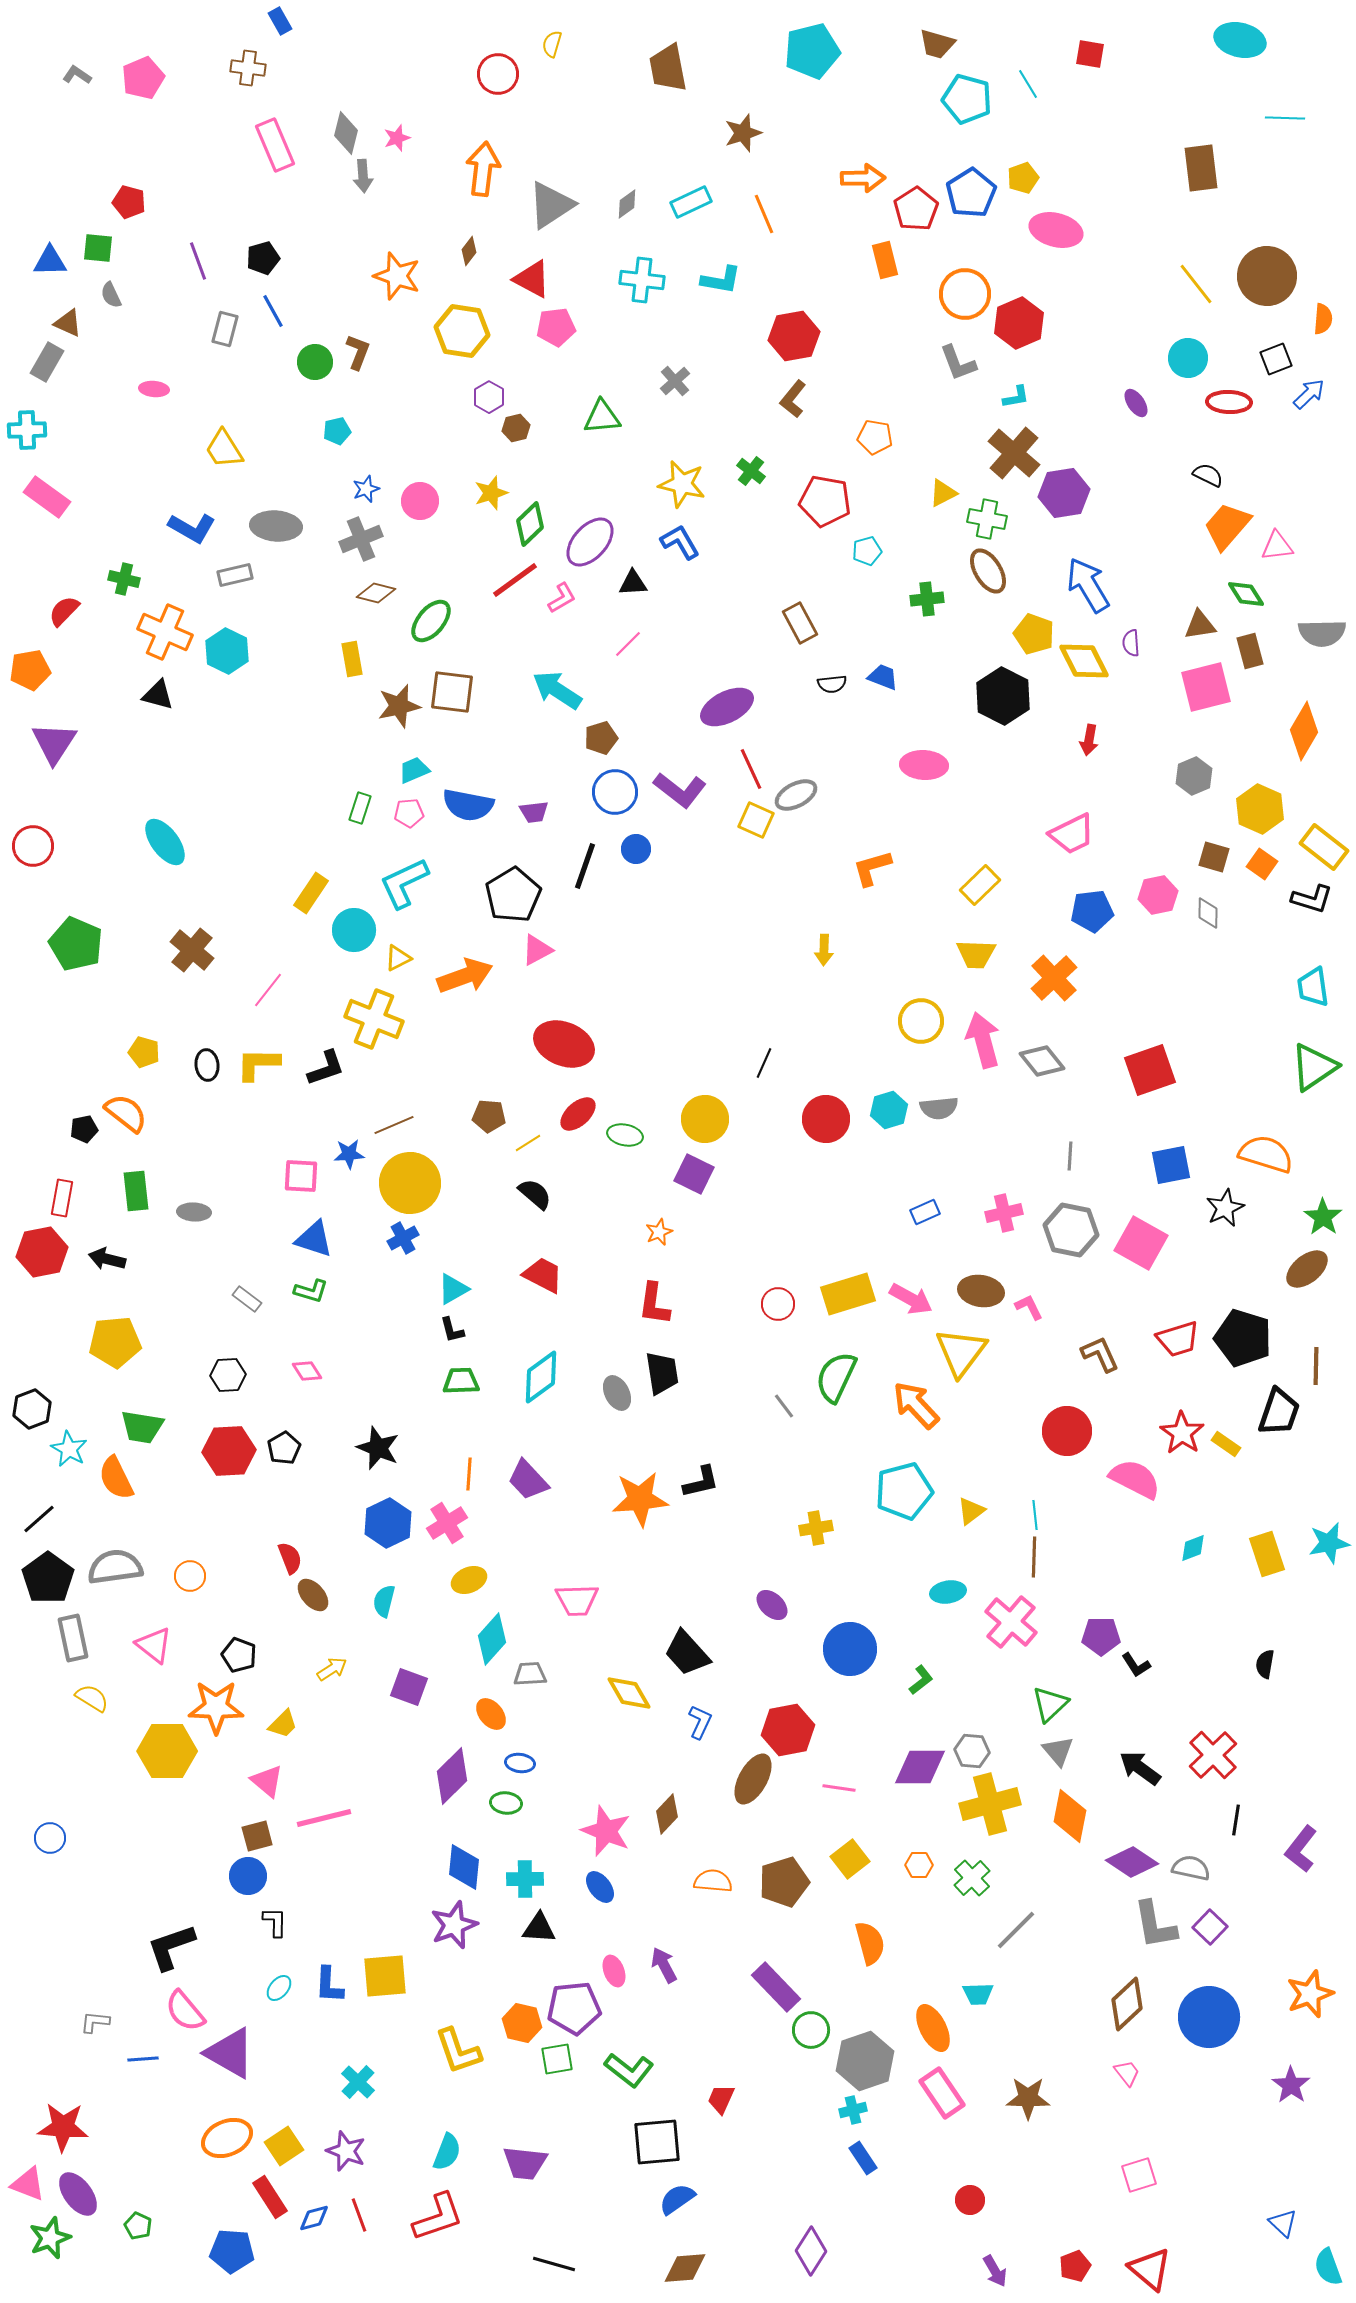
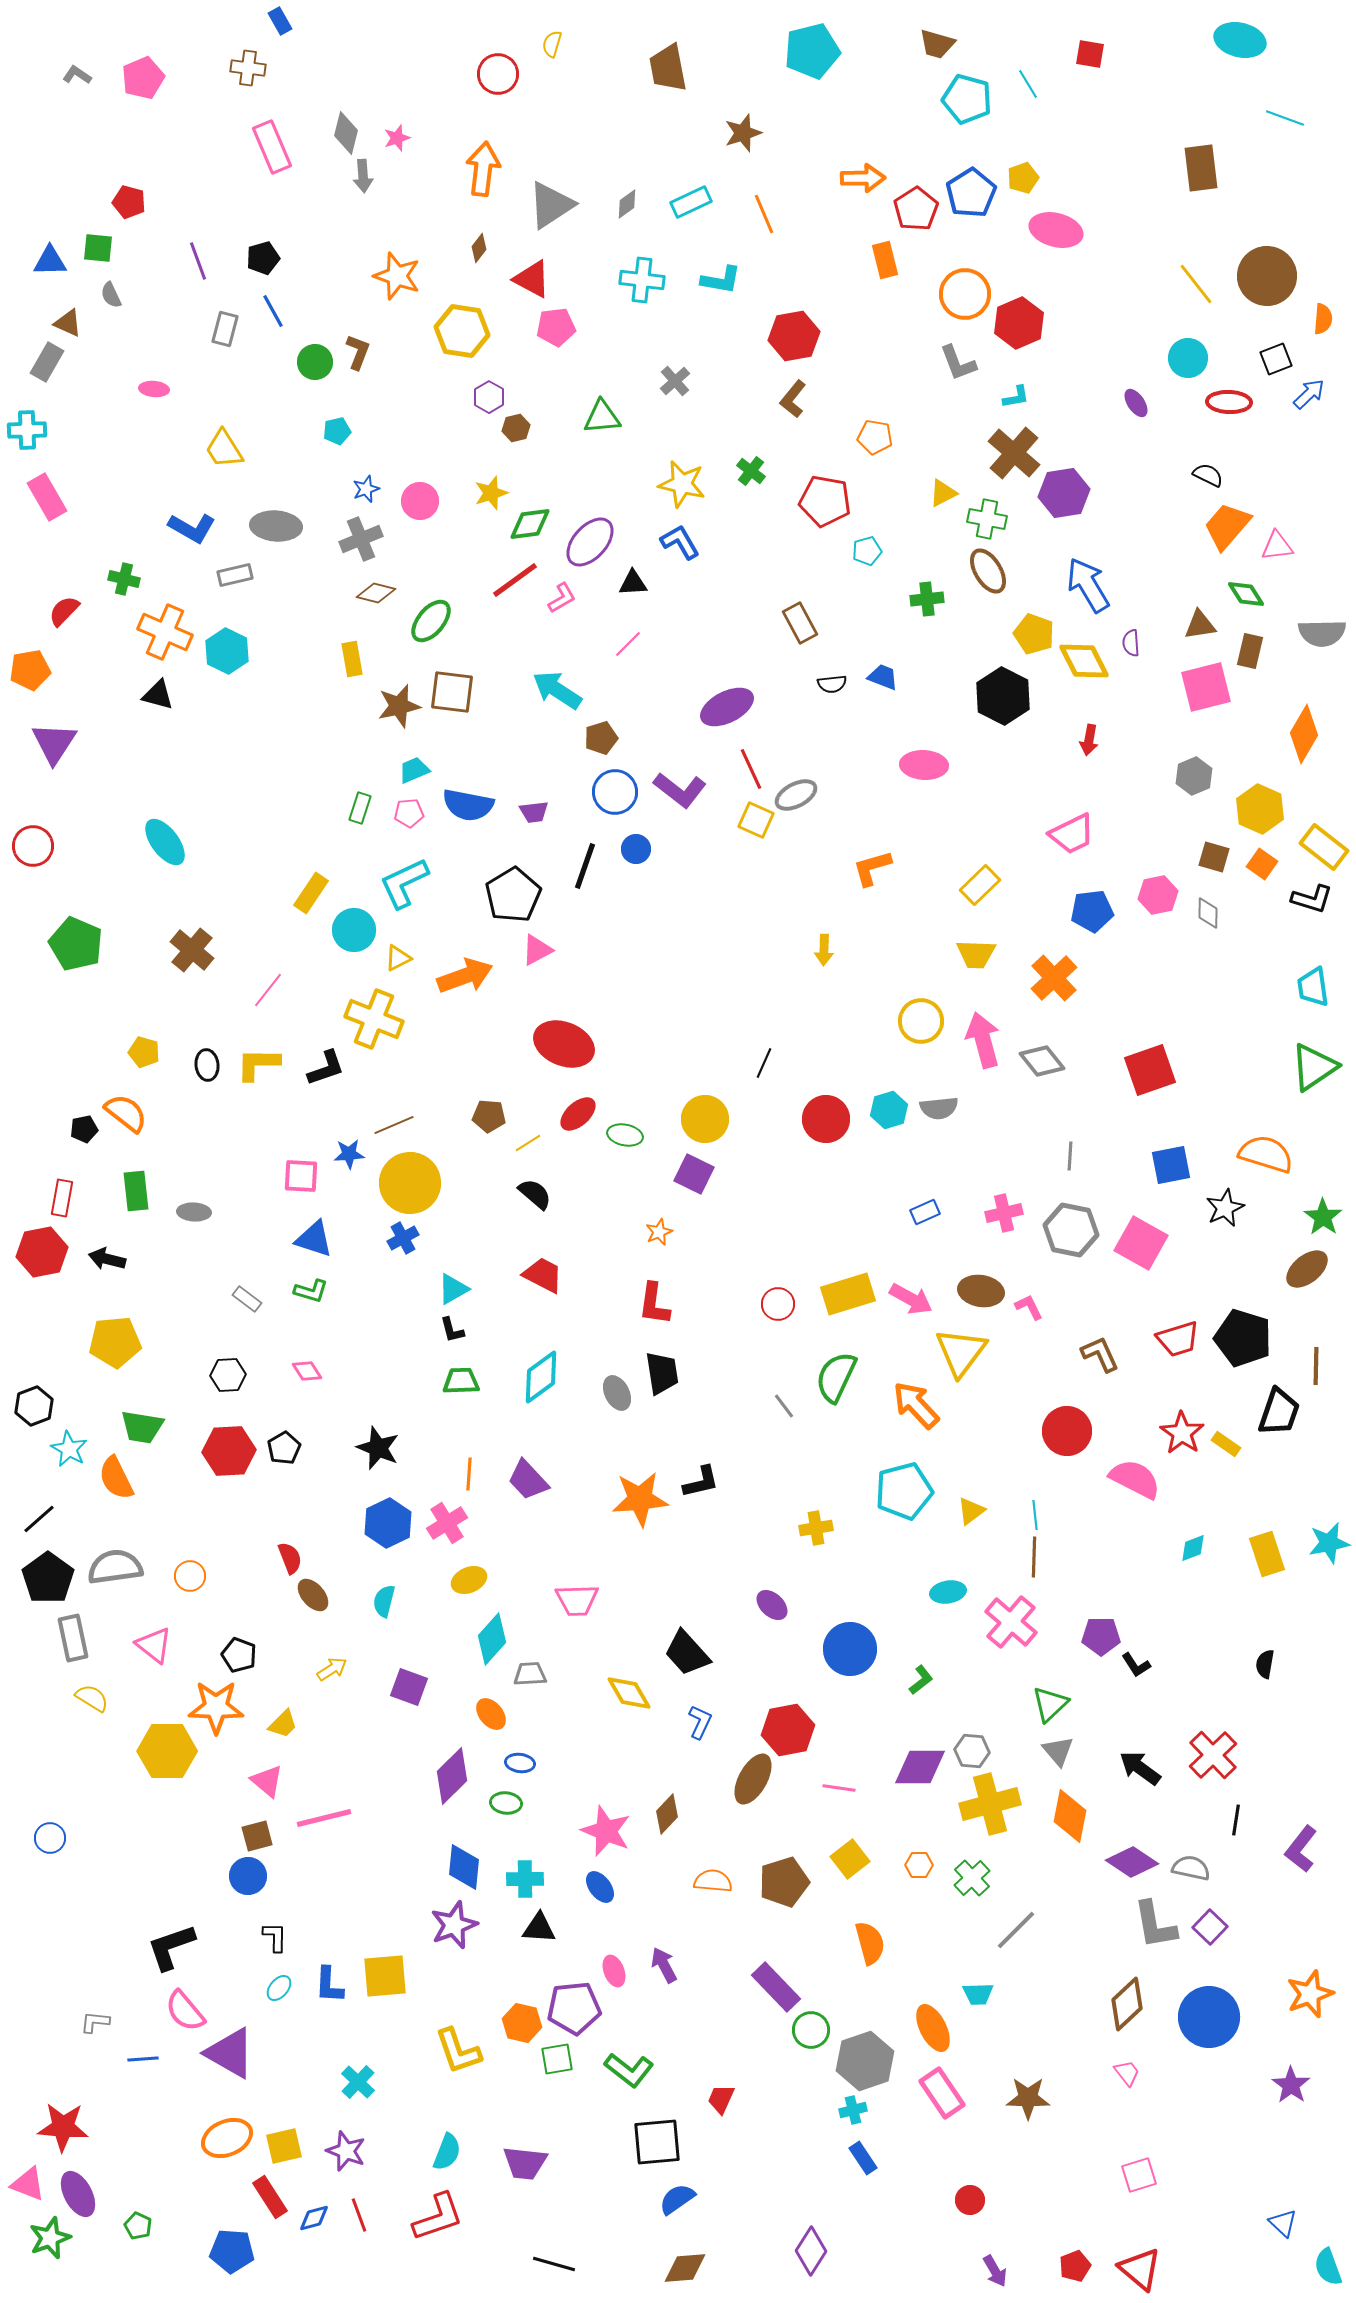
cyan line at (1285, 118): rotated 18 degrees clockwise
pink rectangle at (275, 145): moved 3 px left, 2 px down
brown diamond at (469, 251): moved 10 px right, 3 px up
pink rectangle at (47, 497): rotated 24 degrees clockwise
green diamond at (530, 524): rotated 36 degrees clockwise
brown rectangle at (1250, 651): rotated 28 degrees clockwise
orange diamond at (1304, 731): moved 3 px down
black hexagon at (32, 1409): moved 2 px right, 3 px up
black L-shape at (275, 1922): moved 15 px down
yellow square at (284, 2146): rotated 21 degrees clockwise
purple ellipse at (78, 2194): rotated 9 degrees clockwise
red triangle at (1150, 2269): moved 10 px left
